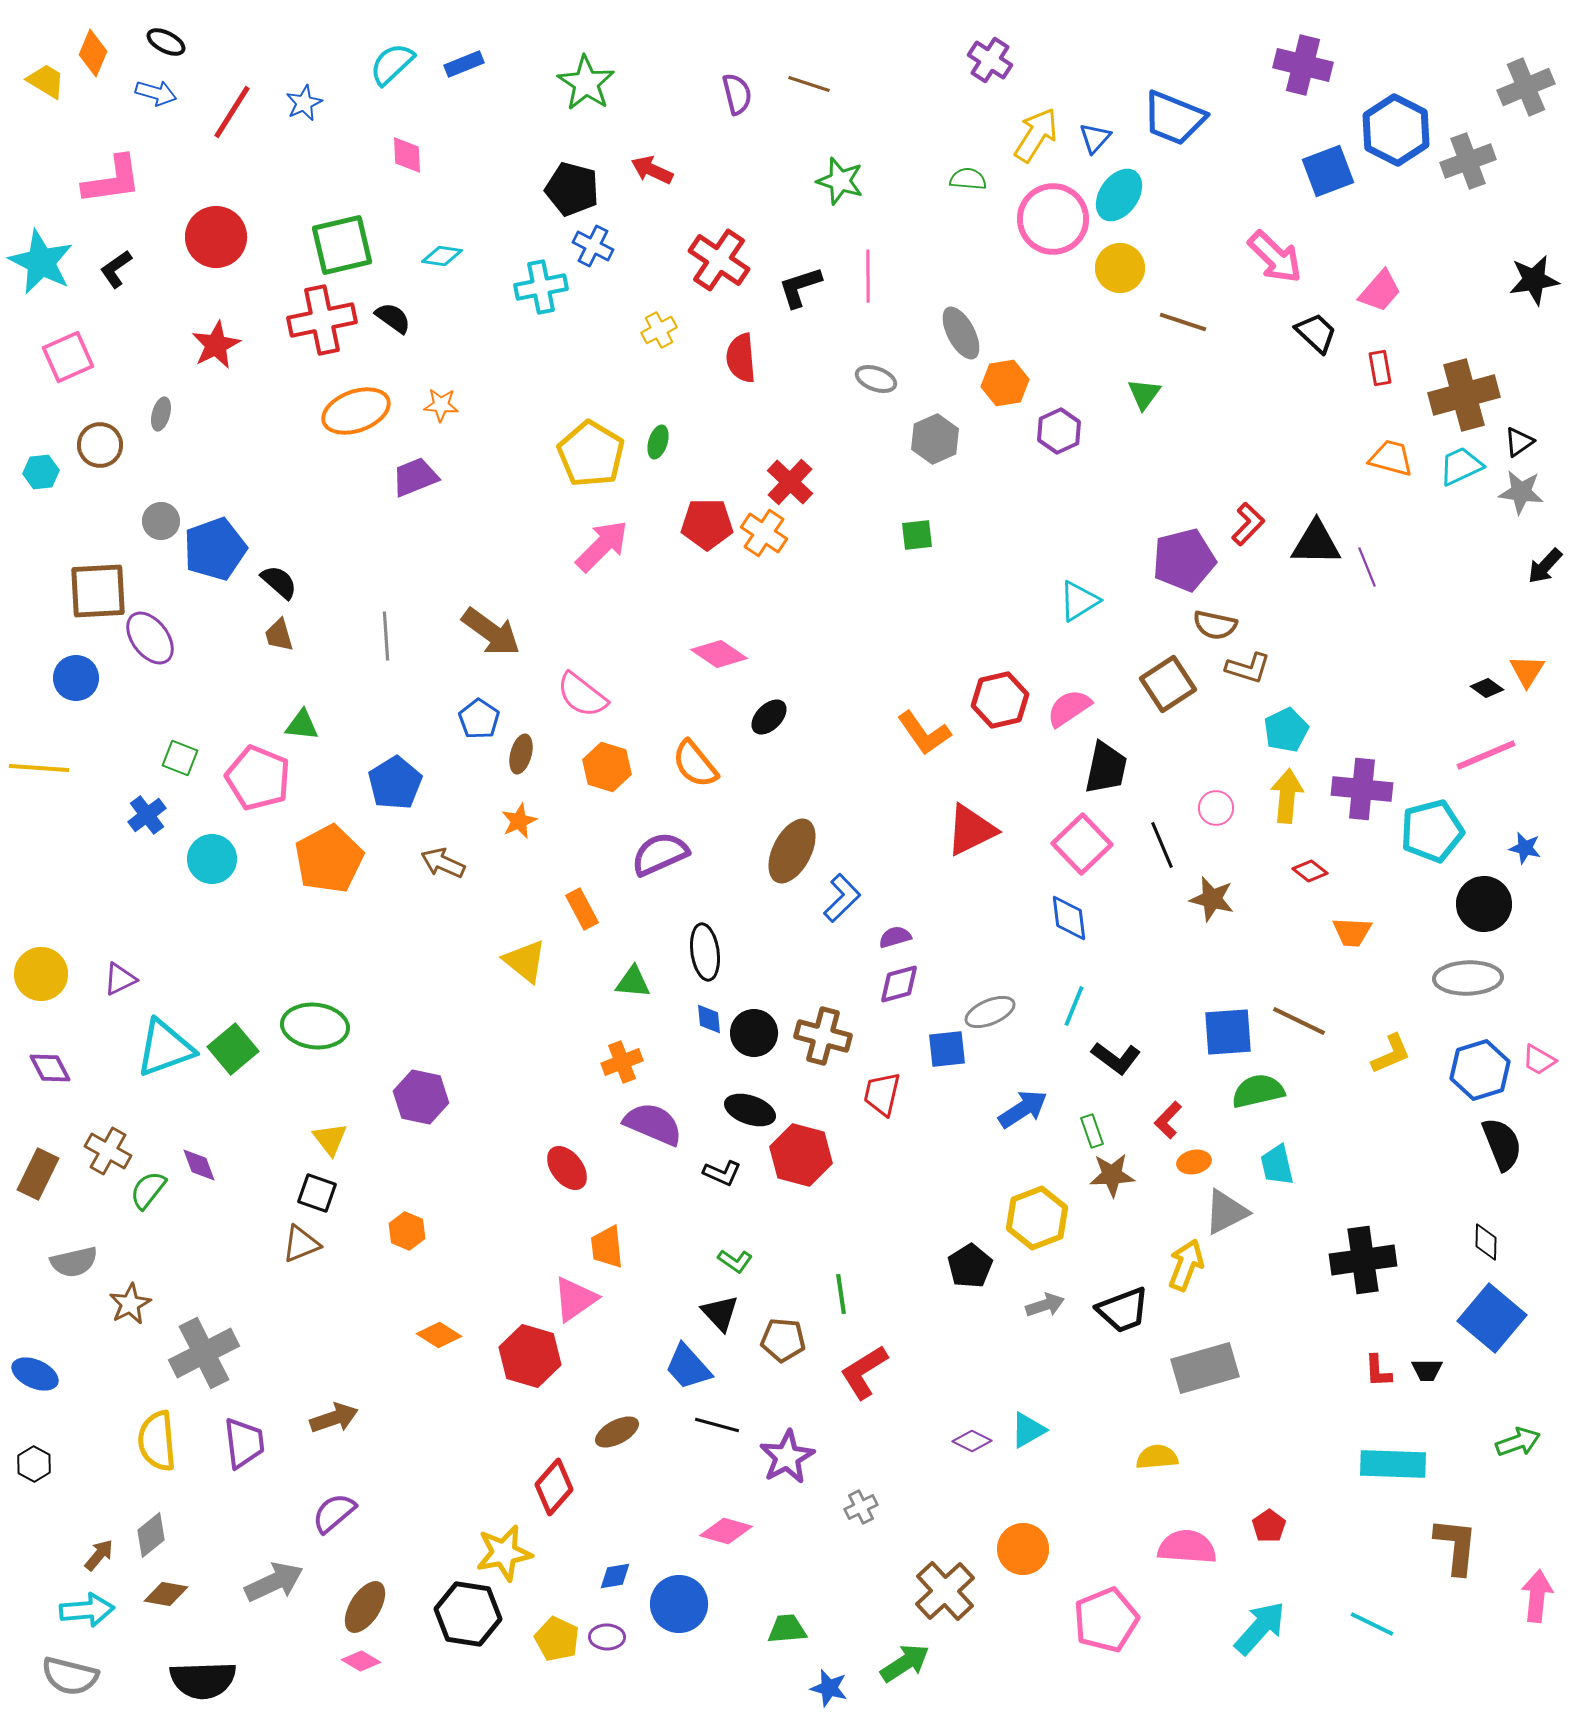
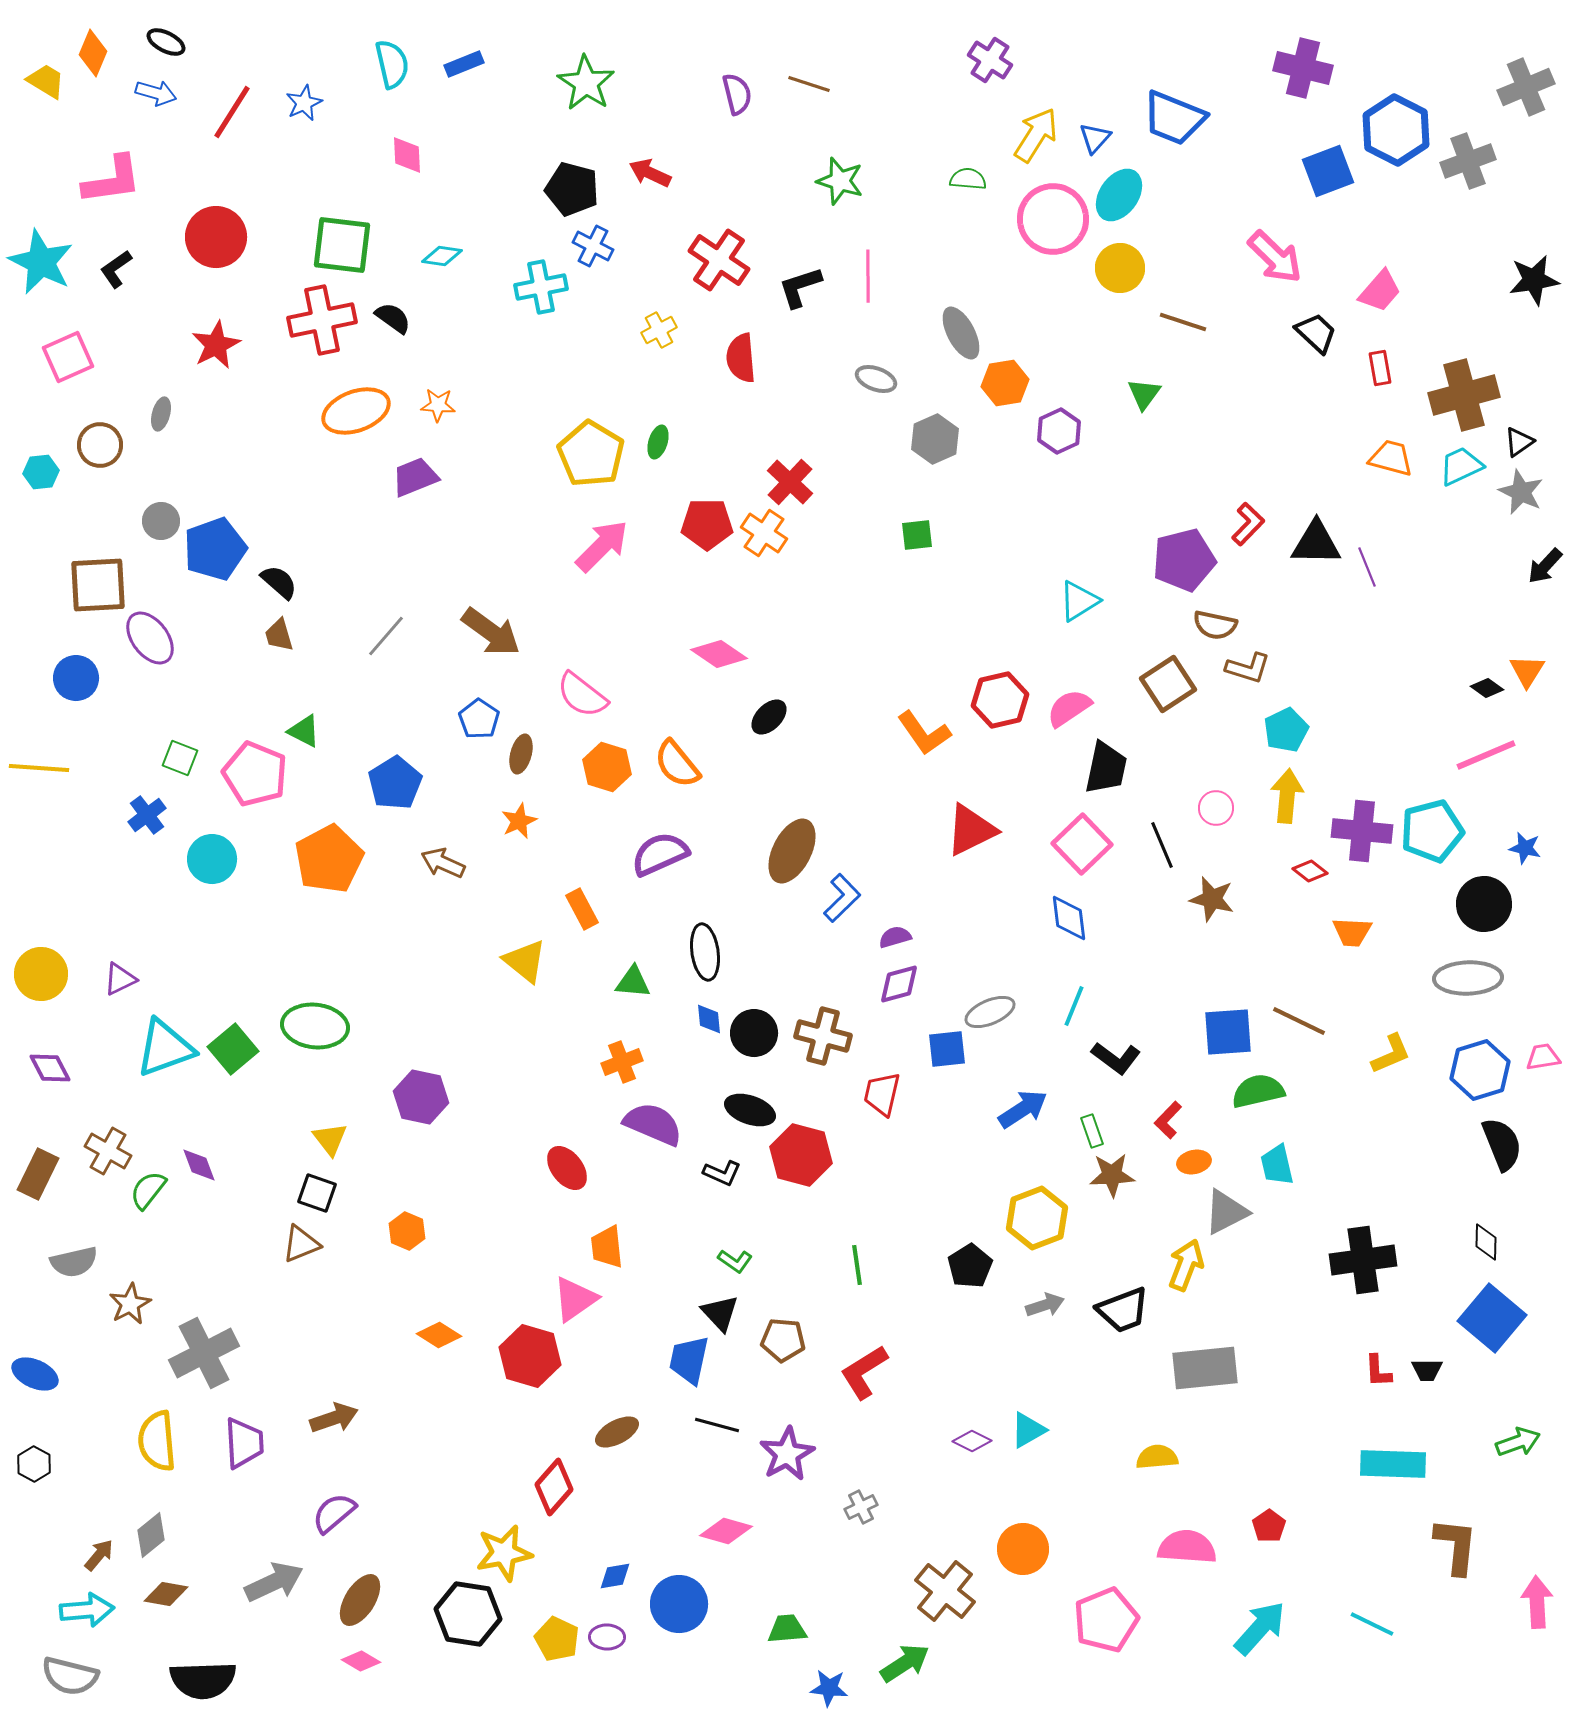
cyan semicircle at (392, 64): rotated 120 degrees clockwise
purple cross at (1303, 65): moved 3 px down
red arrow at (652, 170): moved 2 px left, 3 px down
green square at (342, 245): rotated 20 degrees clockwise
orange star at (441, 405): moved 3 px left
gray star at (1521, 492): rotated 18 degrees clockwise
brown square at (98, 591): moved 6 px up
gray line at (386, 636): rotated 45 degrees clockwise
green triangle at (302, 725): moved 2 px right, 6 px down; rotated 21 degrees clockwise
orange semicircle at (695, 764): moved 18 px left
pink pentagon at (258, 778): moved 3 px left, 4 px up
purple cross at (1362, 789): moved 42 px down
pink trapezoid at (1539, 1060): moved 4 px right, 3 px up; rotated 141 degrees clockwise
green line at (841, 1294): moved 16 px right, 29 px up
blue trapezoid at (688, 1367): moved 1 px right, 7 px up; rotated 54 degrees clockwise
gray rectangle at (1205, 1368): rotated 10 degrees clockwise
purple trapezoid at (244, 1443): rotated 4 degrees clockwise
purple star at (787, 1457): moved 3 px up
brown cross at (945, 1591): rotated 8 degrees counterclockwise
pink arrow at (1537, 1596): moved 6 px down; rotated 9 degrees counterclockwise
brown ellipse at (365, 1607): moved 5 px left, 7 px up
blue star at (829, 1688): rotated 9 degrees counterclockwise
